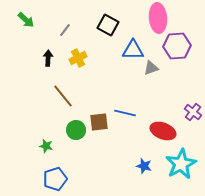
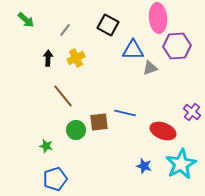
yellow cross: moved 2 px left
gray triangle: moved 1 px left
purple cross: moved 1 px left
